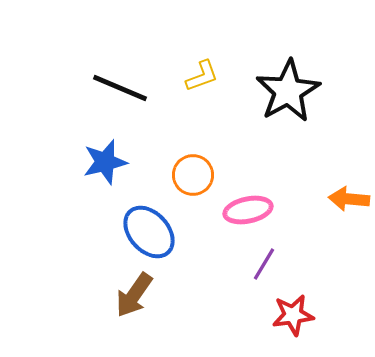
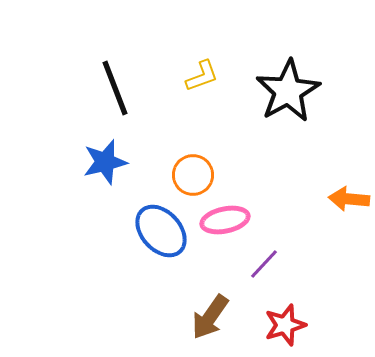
black line: moved 5 px left; rotated 46 degrees clockwise
pink ellipse: moved 23 px left, 10 px down
blue ellipse: moved 12 px right, 1 px up
purple line: rotated 12 degrees clockwise
brown arrow: moved 76 px right, 22 px down
red star: moved 8 px left, 10 px down; rotated 9 degrees counterclockwise
